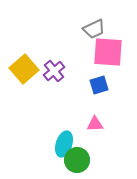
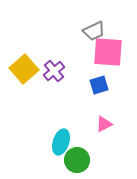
gray trapezoid: moved 2 px down
pink triangle: moved 9 px right; rotated 24 degrees counterclockwise
cyan ellipse: moved 3 px left, 2 px up
